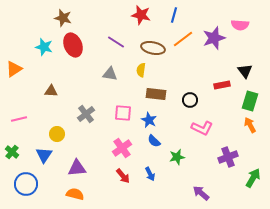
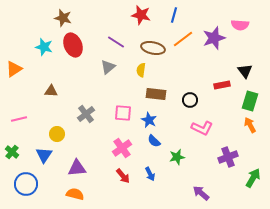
gray triangle: moved 2 px left, 7 px up; rotated 49 degrees counterclockwise
